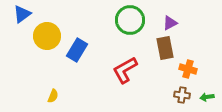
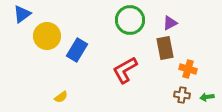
yellow semicircle: moved 8 px right, 1 px down; rotated 32 degrees clockwise
